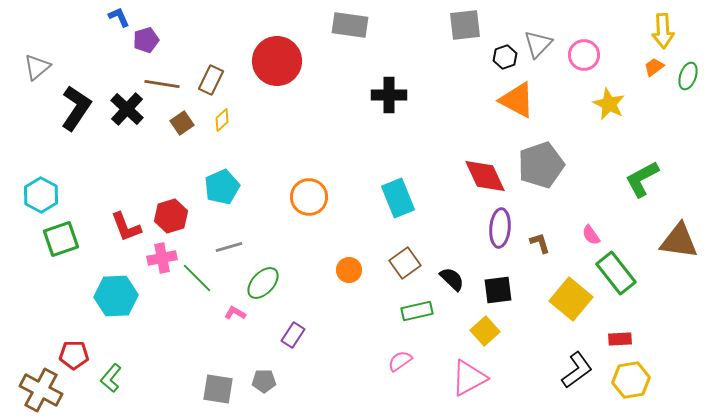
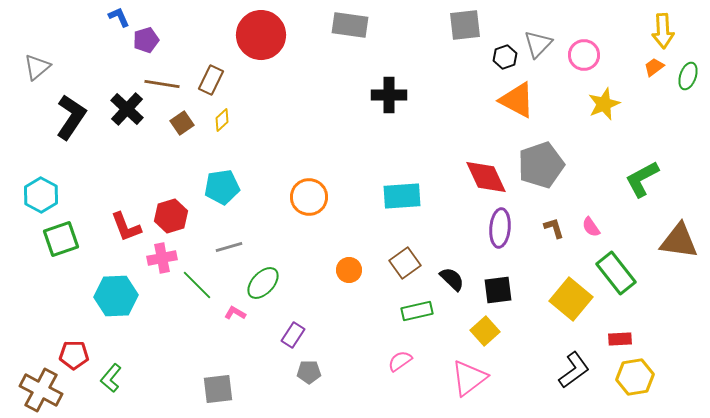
red circle at (277, 61): moved 16 px left, 26 px up
yellow star at (609, 104): moved 5 px left; rotated 24 degrees clockwise
black L-shape at (76, 108): moved 5 px left, 9 px down
red diamond at (485, 176): moved 1 px right, 1 px down
cyan pentagon at (222, 187): rotated 16 degrees clockwise
cyan rectangle at (398, 198): moved 4 px right, 2 px up; rotated 72 degrees counterclockwise
pink semicircle at (591, 235): moved 8 px up
brown L-shape at (540, 243): moved 14 px right, 15 px up
green line at (197, 278): moved 7 px down
black L-shape at (577, 370): moved 3 px left
pink triangle at (469, 378): rotated 9 degrees counterclockwise
yellow hexagon at (631, 380): moved 4 px right, 3 px up
gray pentagon at (264, 381): moved 45 px right, 9 px up
gray square at (218, 389): rotated 16 degrees counterclockwise
